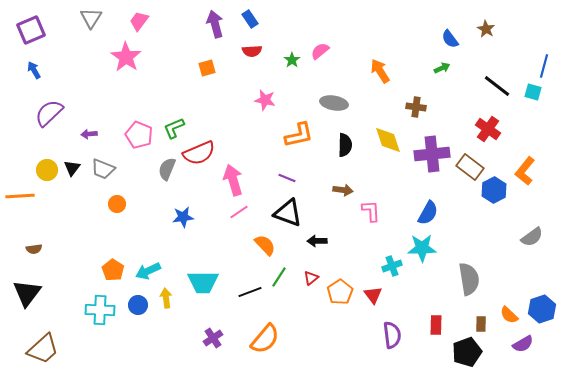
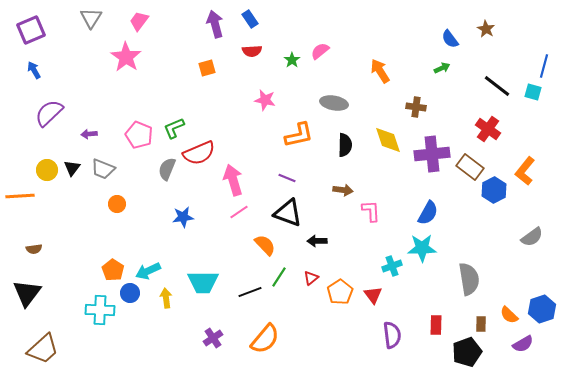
blue circle at (138, 305): moved 8 px left, 12 px up
